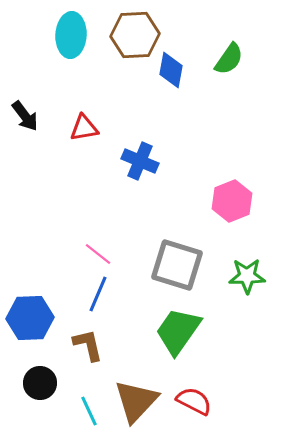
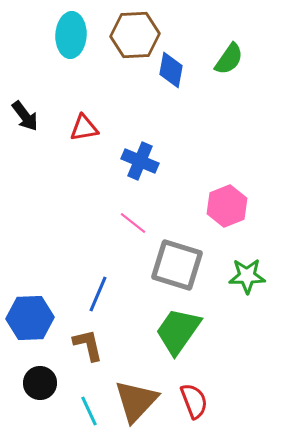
pink hexagon: moved 5 px left, 5 px down
pink line: moved 35 px right, 31 px up
red semicircle: rotated 42 degrees clockwise
